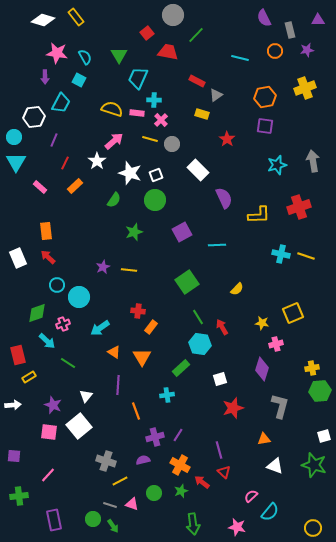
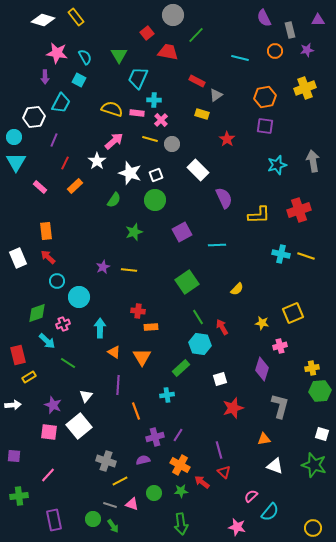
red cross at (299, 207): moved 3 px down
cyan circle at (57, 285): moved 4 px up
orange rectangle at (151, 327): rotated 48 degrees clockwise
cyan arrow at (100, 328): rotated 126 degrees clockwise
pink cross at (276, 344): moved 4 px right, 2 px down
white square at (324, 436): moved 2 px left, 2 px up; rotated 32 degrees clockwise
green star at (181, 491): rotated 16 degrees clockwise
green arrow at (193, 524): moved 12 px left
